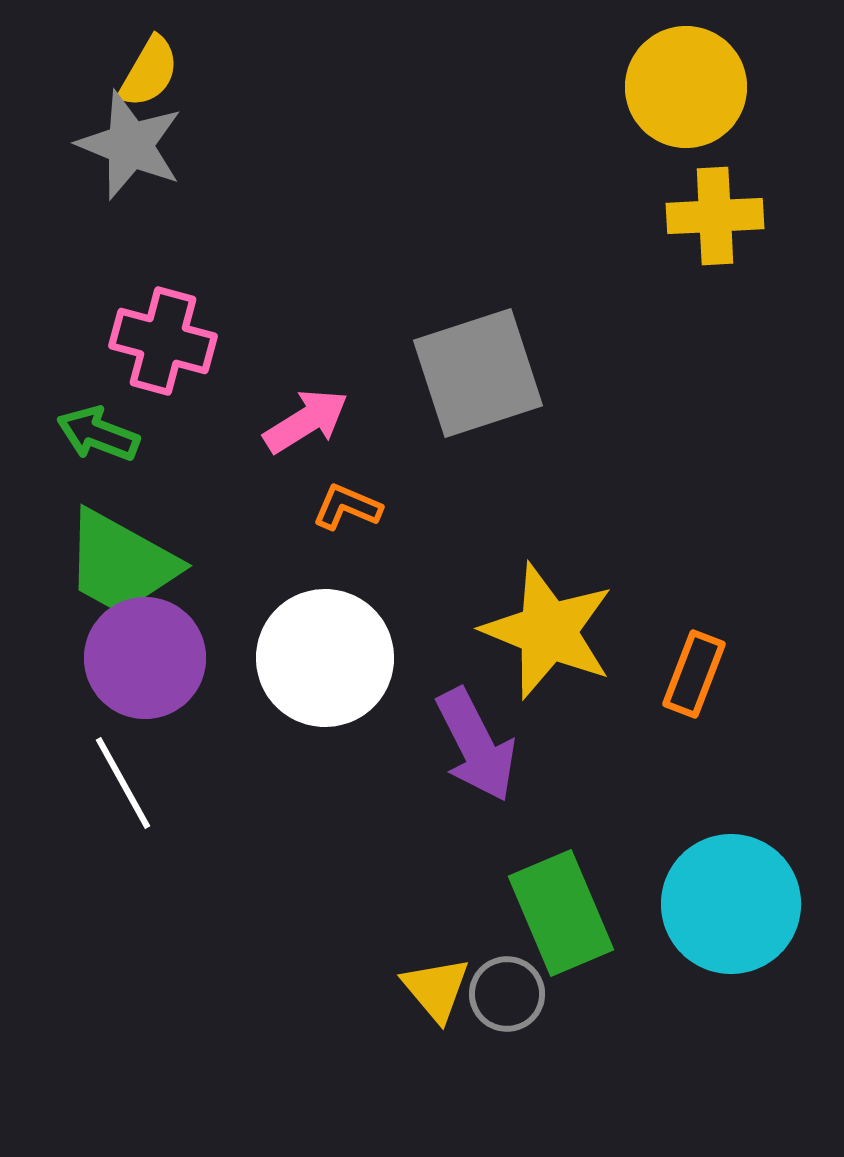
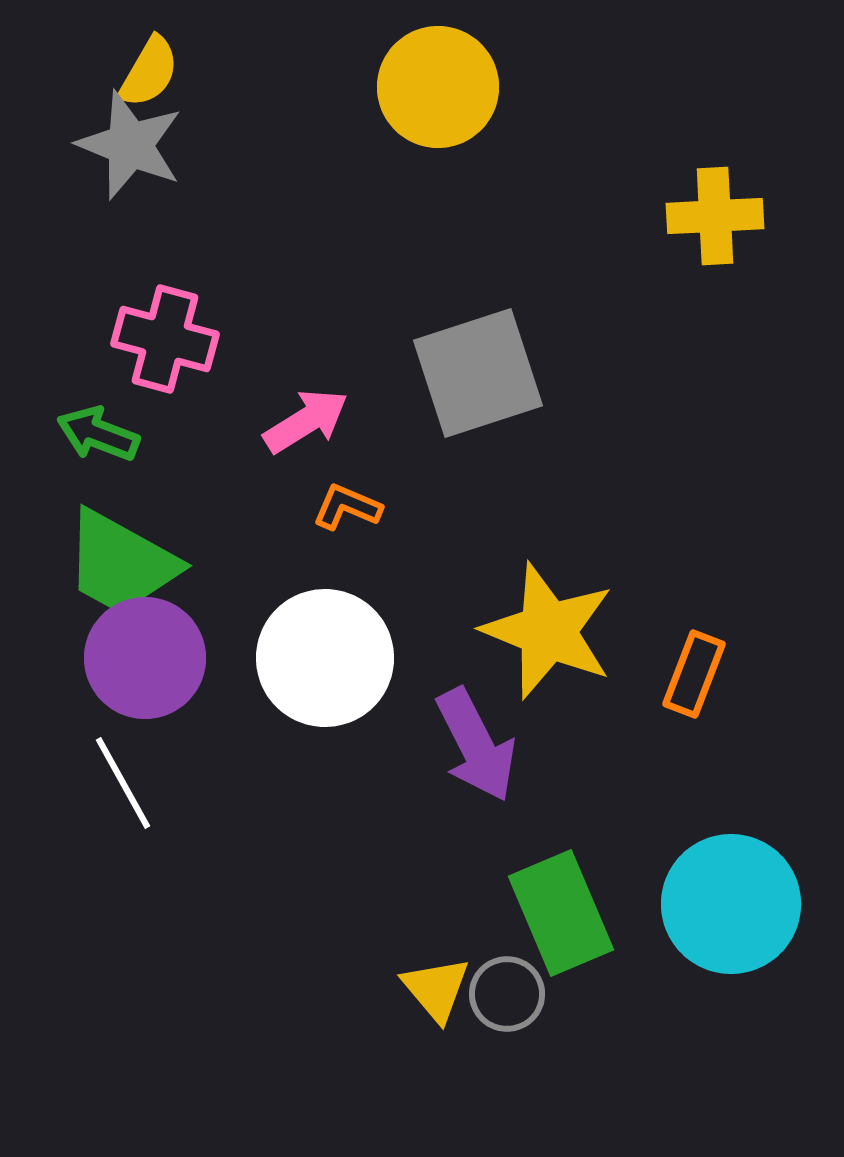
yellow circle: moved 248 px left
pink cross: moved 2 px right, 2 px up
